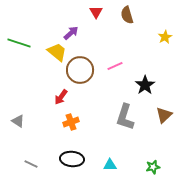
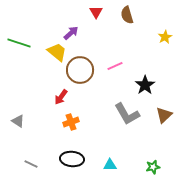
gray L-shape: moved 2 px right, 3 px up; rotated 48 degrees counterclockwise
